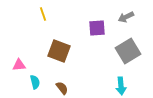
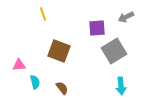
gray square: moved 14 px left
